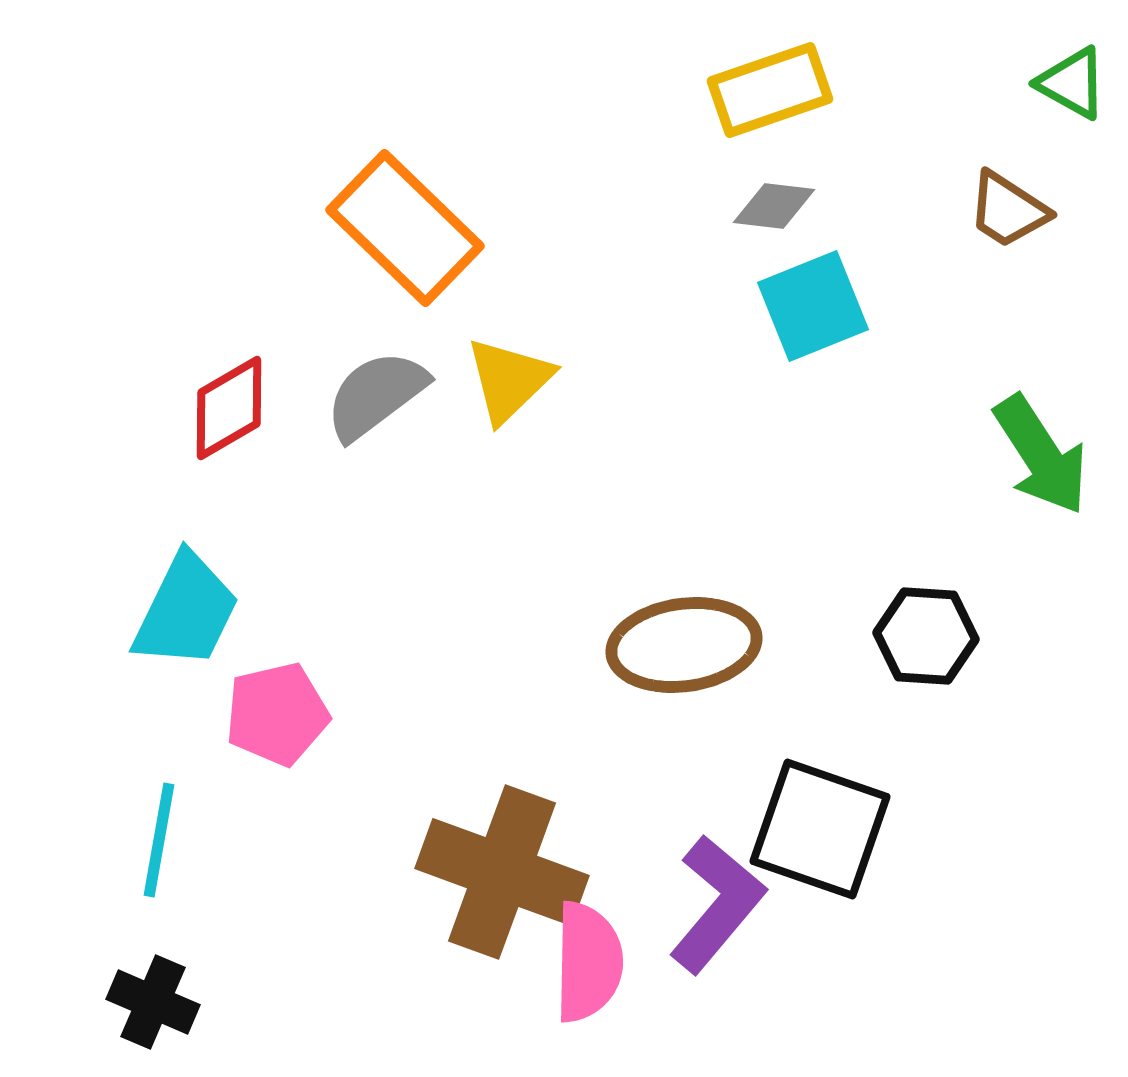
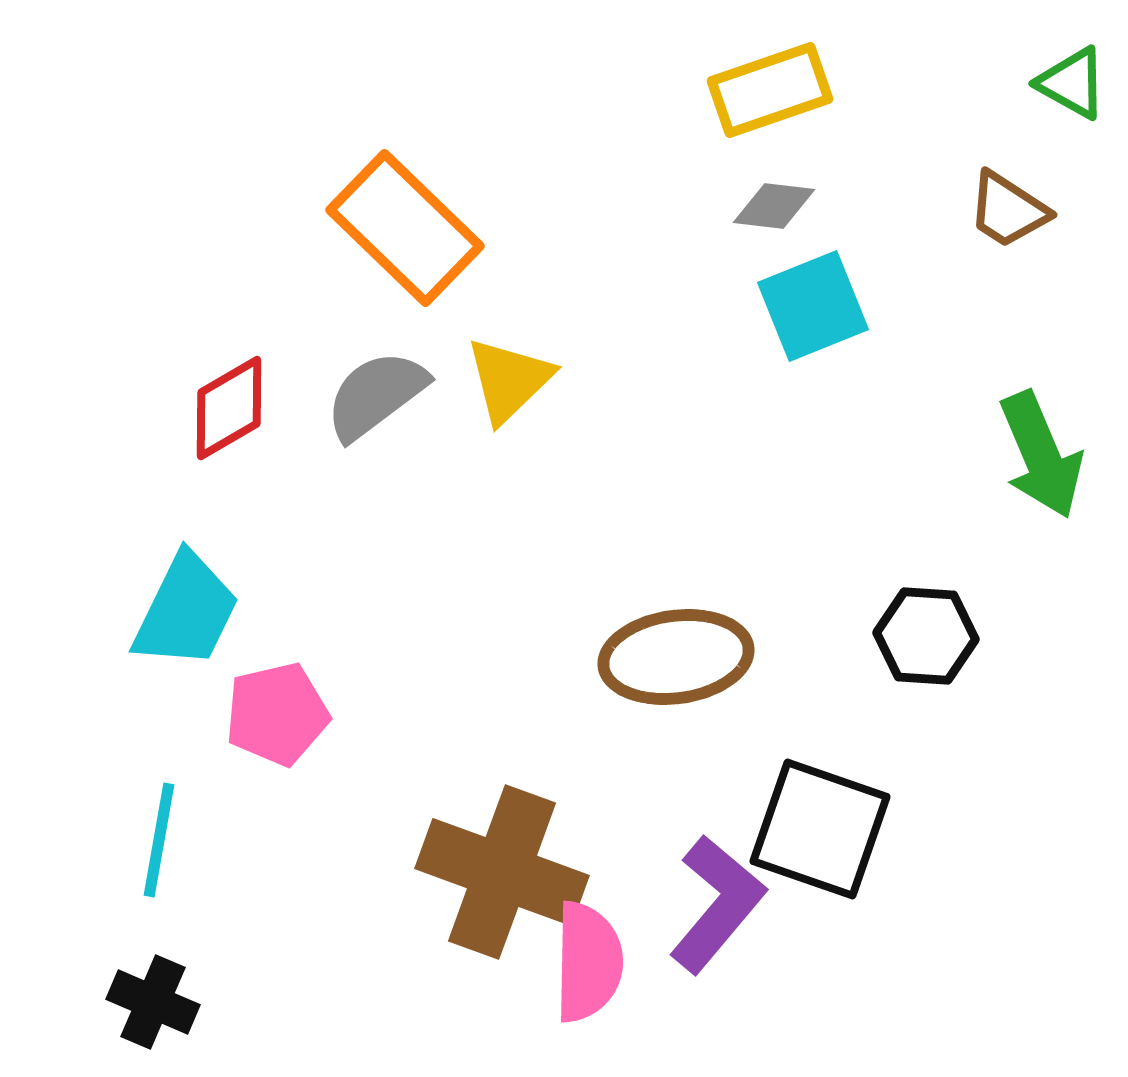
green arrow: rotated 10 degrees clockwise
brown ellipse: moved 8 px left, 12 px down
